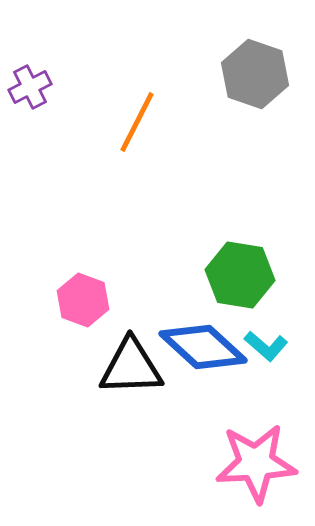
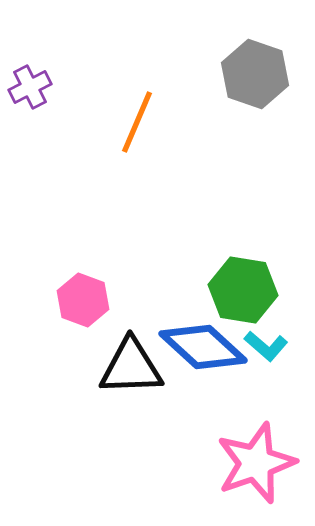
orange line: rotated 4 degrees counterclockwise
green hexagon: moved 3 px right, 15 px down
pink star: rotated 16 degrees counterclockwise
